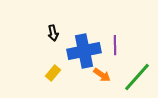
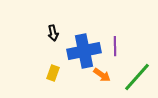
purple line: moved 1 px down
yellow rectangle: rotated 21 degrees counterclockwise
